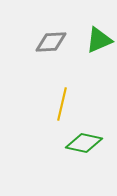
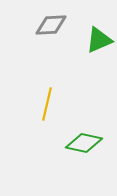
gray diamond: moved 17 px up
yellow line: moved 15 px left
